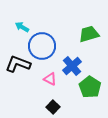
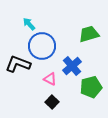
cyan arrow: moved 7 px right, 3 px up; rotated 16 degrees clockwise
green pentagon: moved 1 px right; rotated 25 degrees clockwise
black square: moved 1 px left, 5 px up
